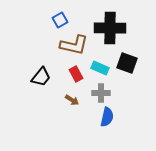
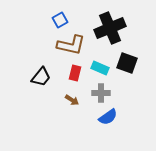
black cross: rotated 24 degrees counterclockwise
brown L-shape: moved 3 px left
red rectangle: moved 1 px left, 1 px up; rotated 42 degrees clockwise
blue semicircle: moved 1 px right; rotated 42 degrees clockwise
